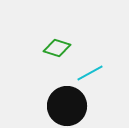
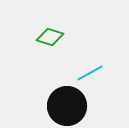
green diamond: moved 7 px left, 11 px up
